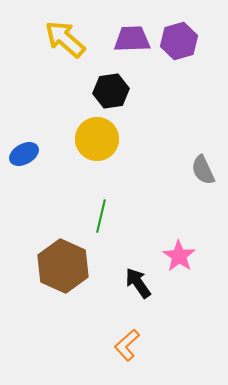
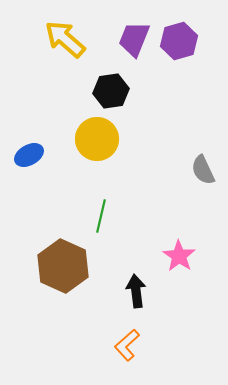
purple trapezoid: moved 2 px right; rotated 66 degrees counterclockwise
blue ellipse: moved 5 px right, 1 px down
black arrow: moved 2 px left, 8 px down; rotated 28 degrees clockwise
